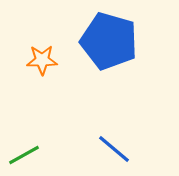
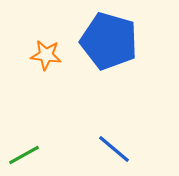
orange star: moved 4 px right, 5 px up; rotated 8 degrees clockwise
